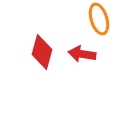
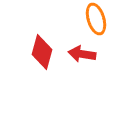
orange ellipse: moved 3 px left
